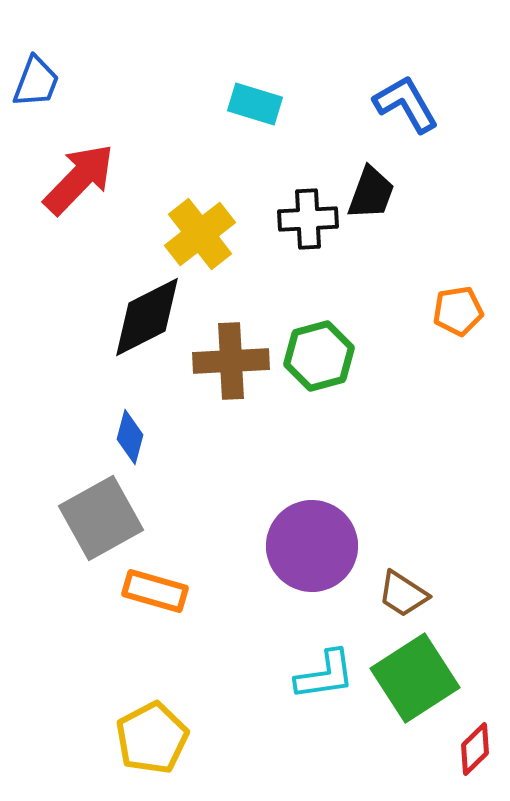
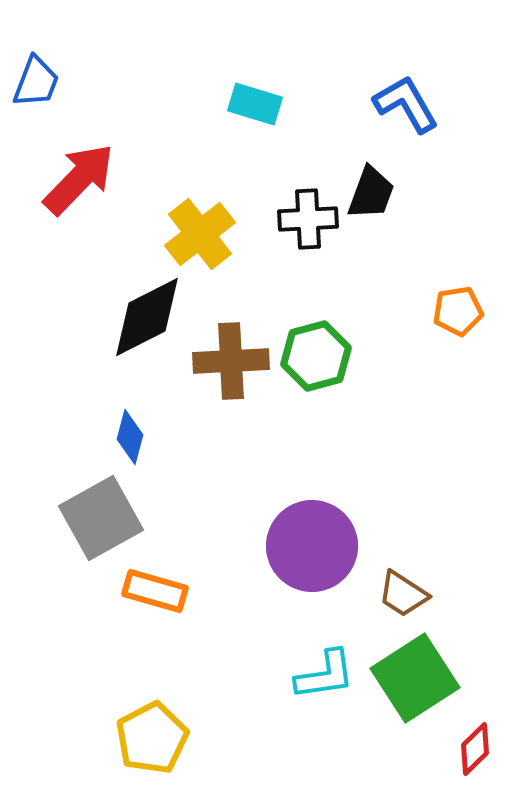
green hexagon: moved 3 px left
